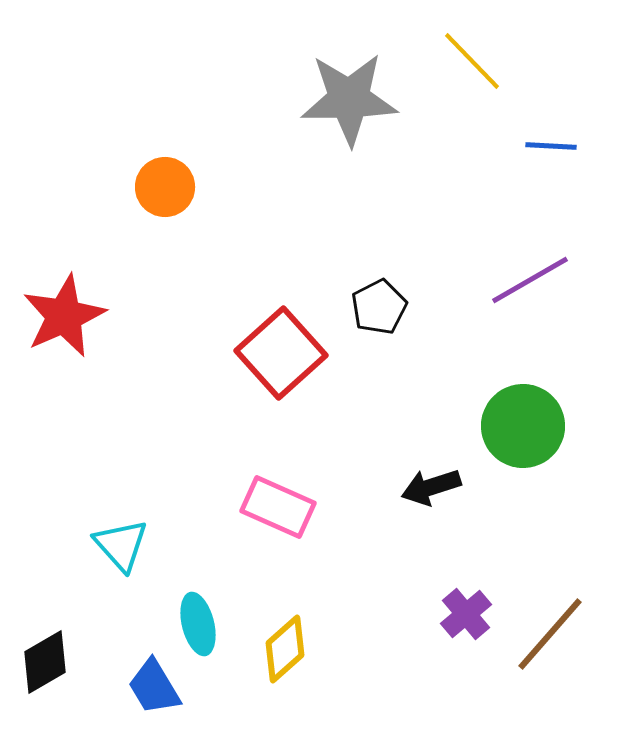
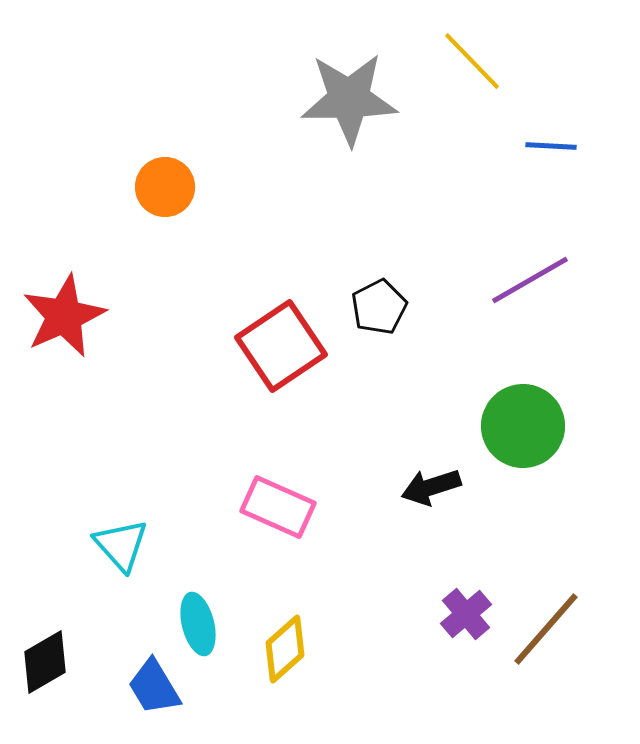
red square: moved 7 px up; rotated 8 degrees clockwise
brown line: moved 4 px left, 5 px up
